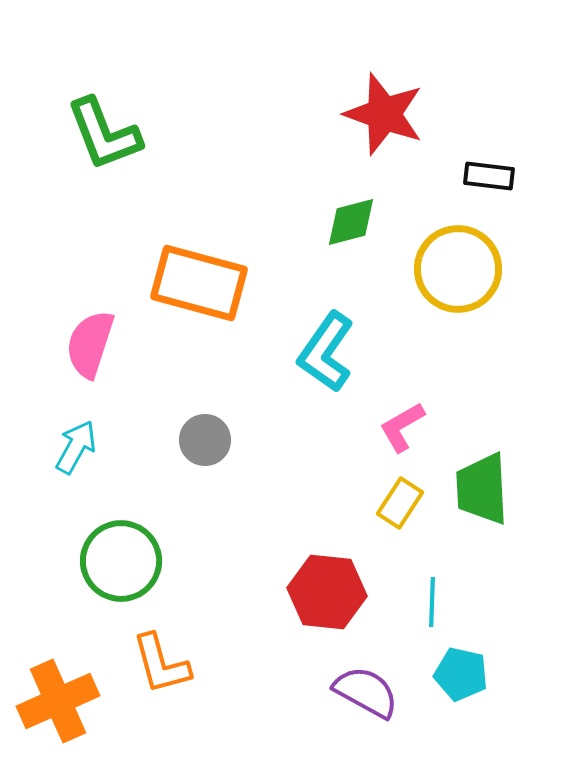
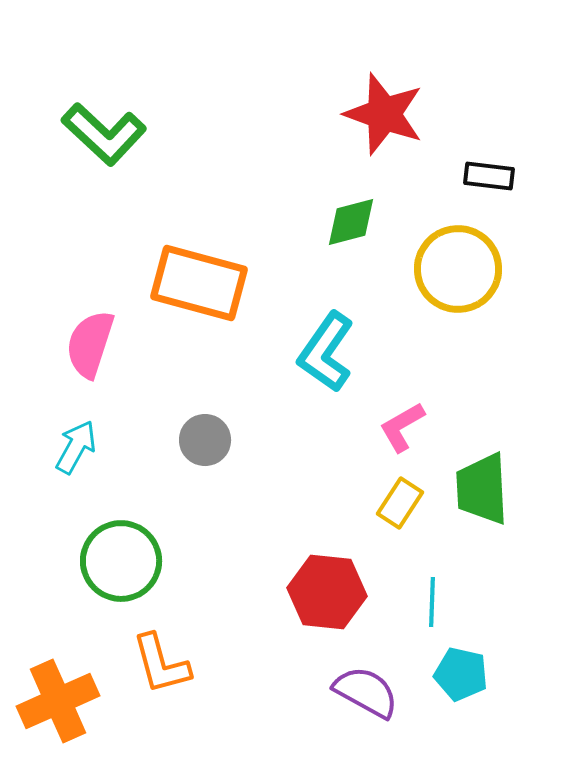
green L-shape: rotated 26 degrees counterclockwise
